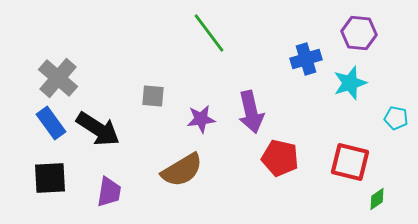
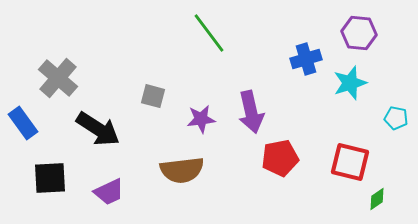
gray square: rotated 10 degrees clockwise
blue rectangle: moved 28 px left
red pentagon: rotated 24 degrees counterclockwise
brown semicircle: rotated 24 degrees clockwise
purple trapezoid: rotated 56 degrees clockwise
